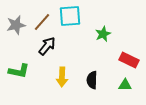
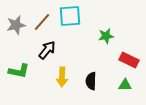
green star: moved 3 px right, 2 px down; rotated 14 degrees clockwise
black arrow: moved 4 px down
black semicircle: moved 1 px left, 1 px down
